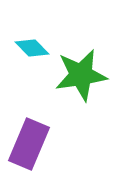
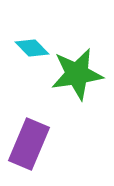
green star: moved 4 px left, 1 px up
